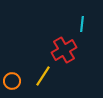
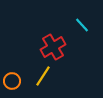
cyan line: moved 1 px down; rotated 49 degrees counterclockwise
red cross: moved 11 px left, 3 px up
